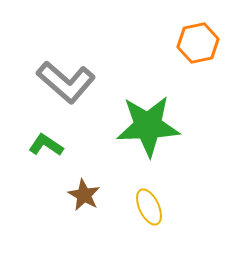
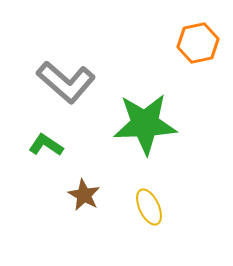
green star: moved 3 px left, 2 px up
